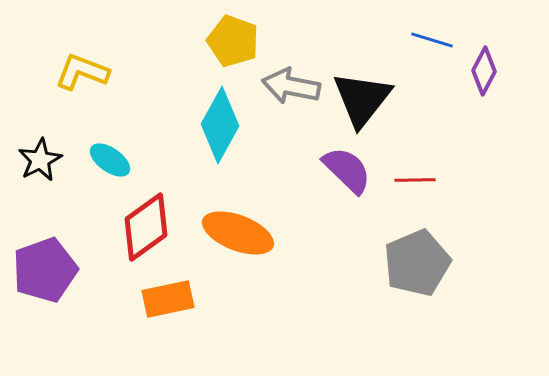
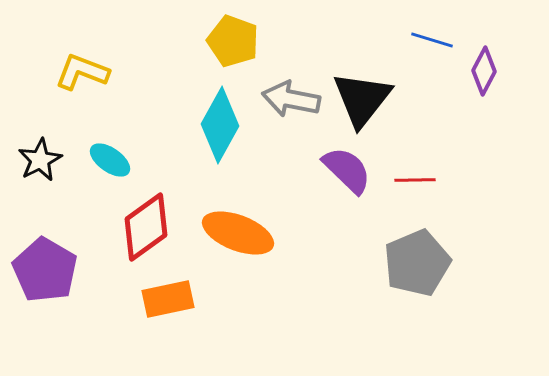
gray arrow: moved 13 px down
purple pentagon: rotated 22 degrees counterclockwise
